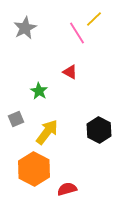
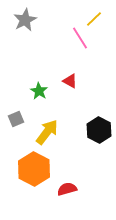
gray star: moved 8 px up
pink line: moved 3 px right, 5 px down
red triangle: moved 9 px down
